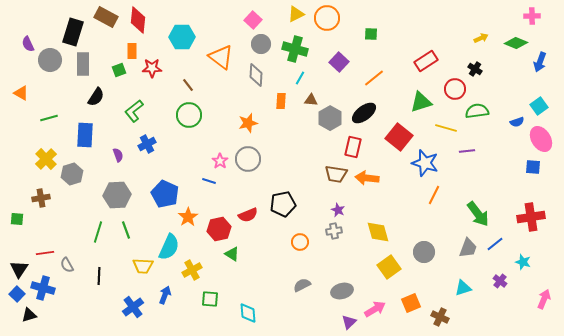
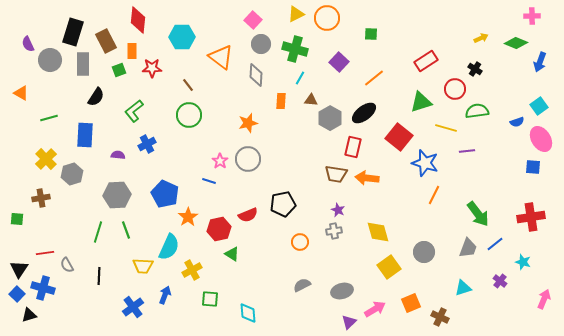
brown rectangle at (106, 17): moved 24 px down; rotated 35 degrees clockwise
purple semicircle at (118, 155): rotated 64 degrees counterclockwise
